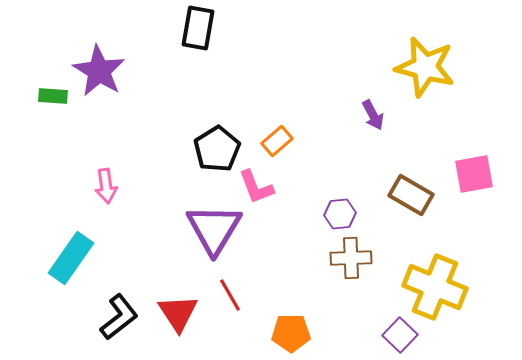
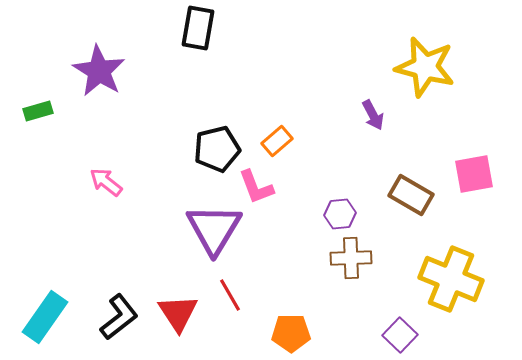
green rectangle: moved 15 px left, 15 px down; rotated 20 degrees counterclockwise
black pentagon: rotated 18 degrees clockwise
pink arrow: moved 4 px up; rotated 136 degrees clockwise
cyan rectangle: moved 26 px left, 59 px down
yellow cross: moved 16 px right, 8 px up
